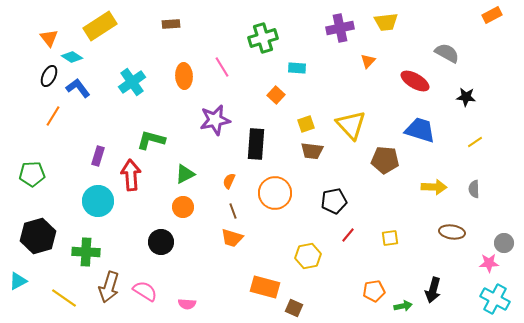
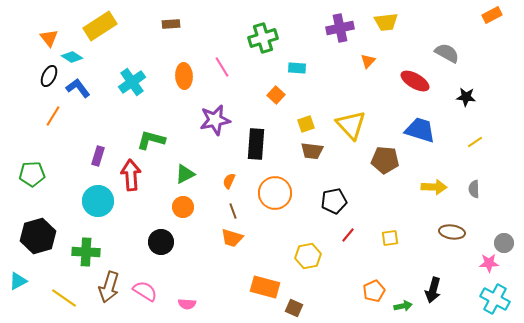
orange pentagon at (374, 291): rotated 15 degrees counterclockwise
